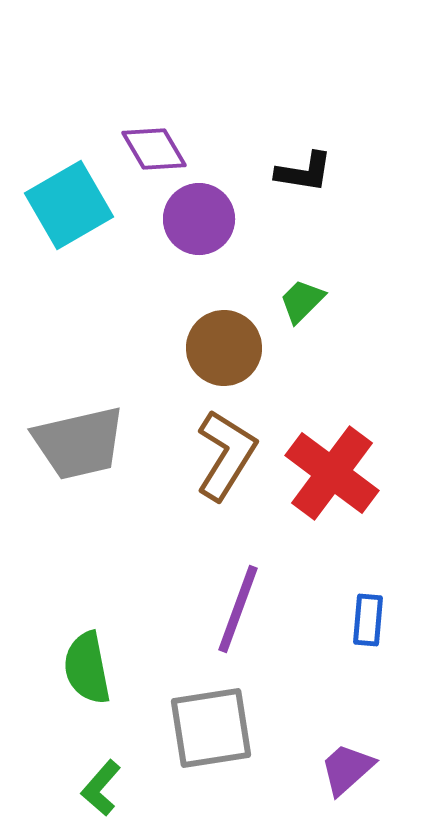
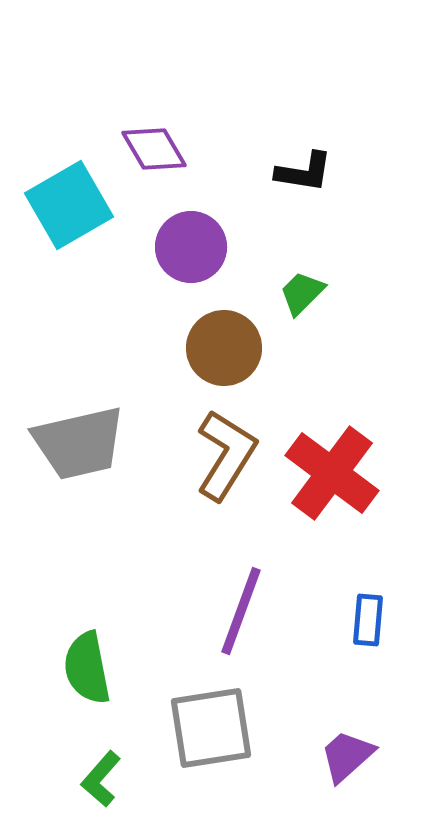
purple circle: moved 8 px left, 28 px down
green trapezoid: moved 8 px up
purple line: moved 3 px right, 2 px down
purple trapezoid: moved 13 px up
green L-shape: moved 9 px up
